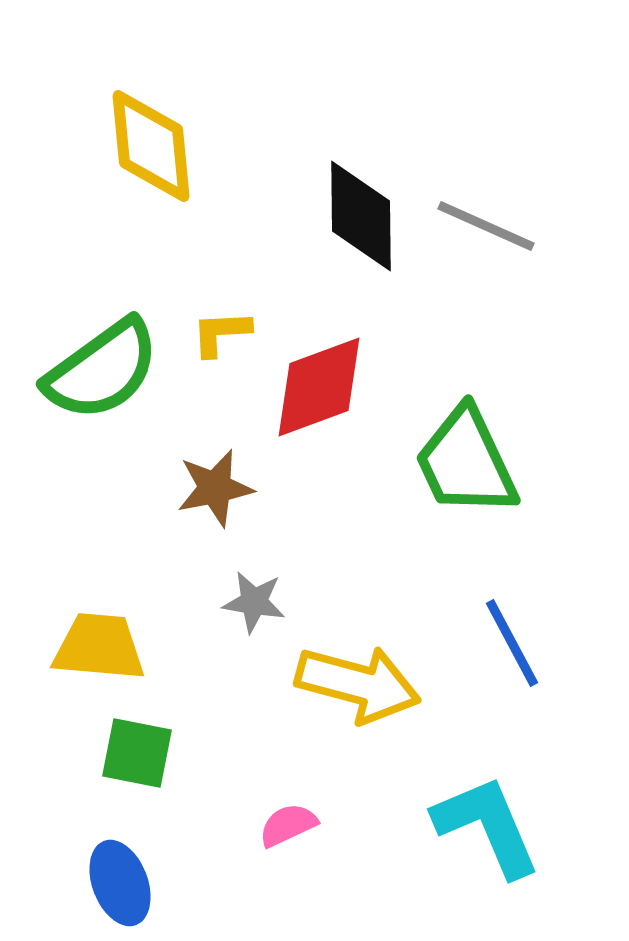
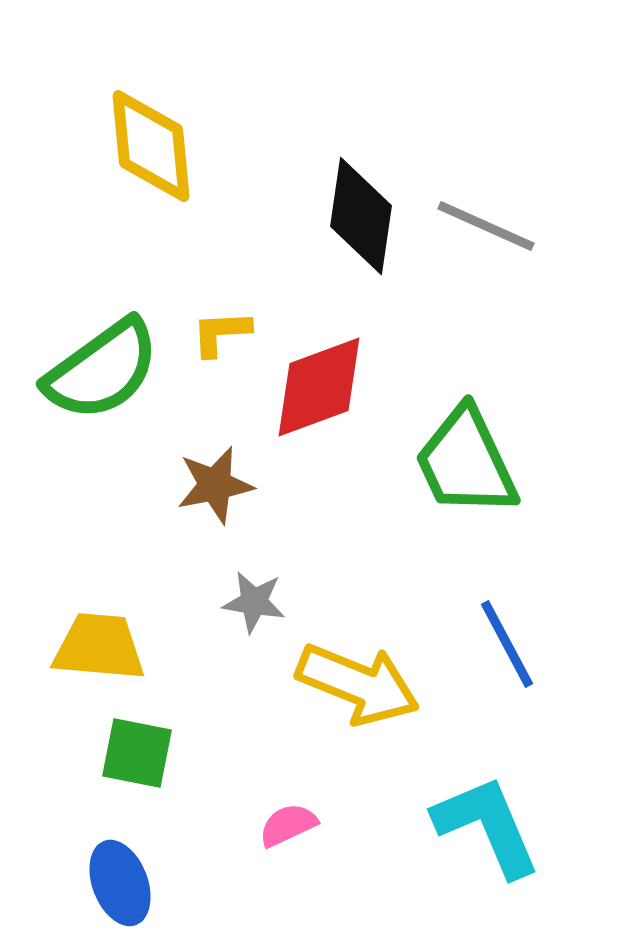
black diamond: rotated 9 degrees clockwise
brown star: moved 3 px up
blue line: moved 5 px left, 1 px down
yellow arrow: rotated 7 degrees clockwise
